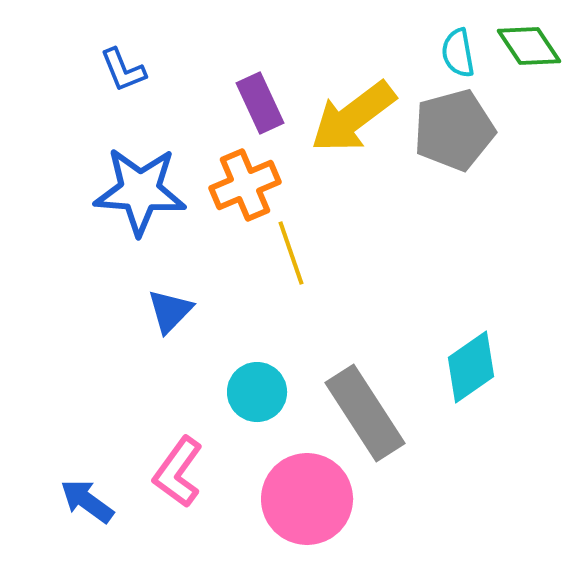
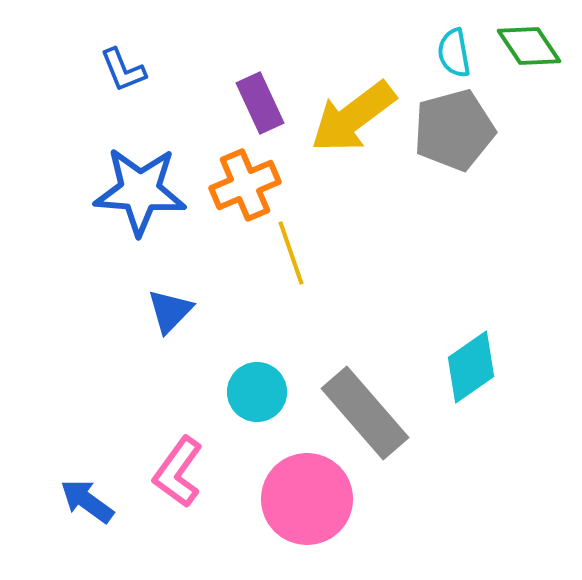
cyan semicircle: moved 4 px left
gray rectangle: rotated 8 degrees counterclockwise
